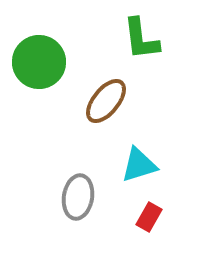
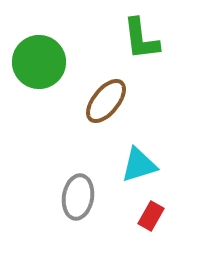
red rectangle: moved 2 px right, 1 px up
